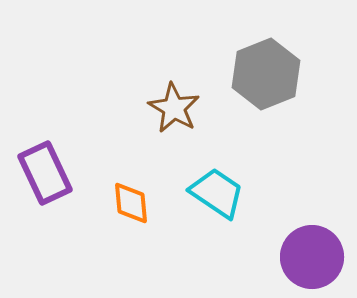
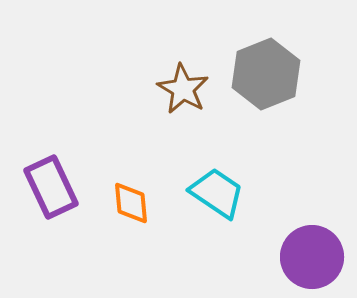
brown star: moved 9 px right, 19 px up
purple rectangle: moved 6 px right, 14 px down
